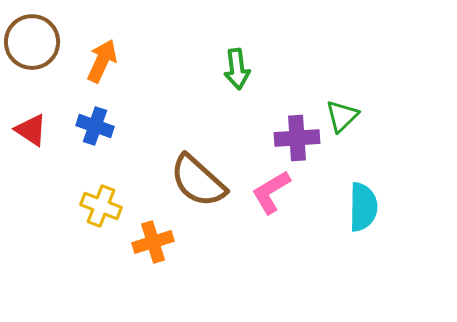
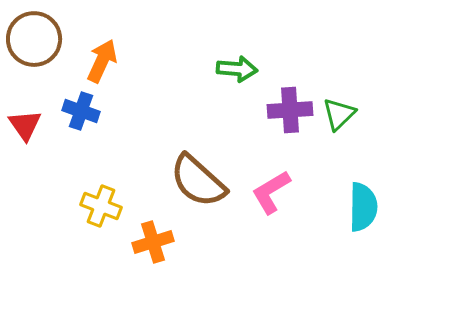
brown circle: moved 2 px right, 3 px up
green arrow: rotated 78 degrees counterclockwise
green triangle: moved 3 px left, 2 px up
blue cross: moved 14 px left, 15 px up
red triangle: moved 6 px left, 5 px up; rotated 21 degrees clockwise
purple cross: moved 7 px left, 28 px up
